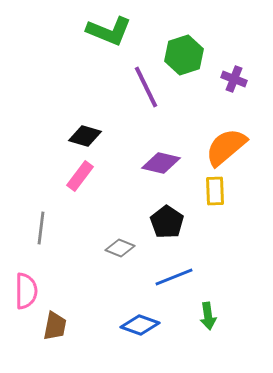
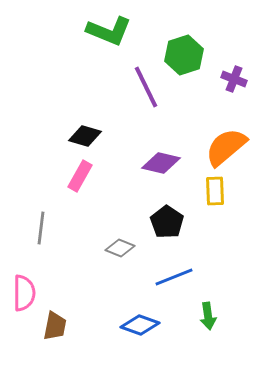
pink rectangle: rotated 8 degrees counterclockwise
pink semicircle: moved 2 px left, 2 px down
